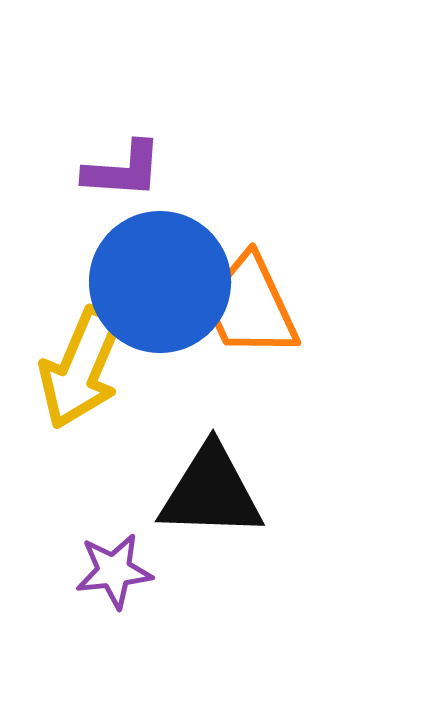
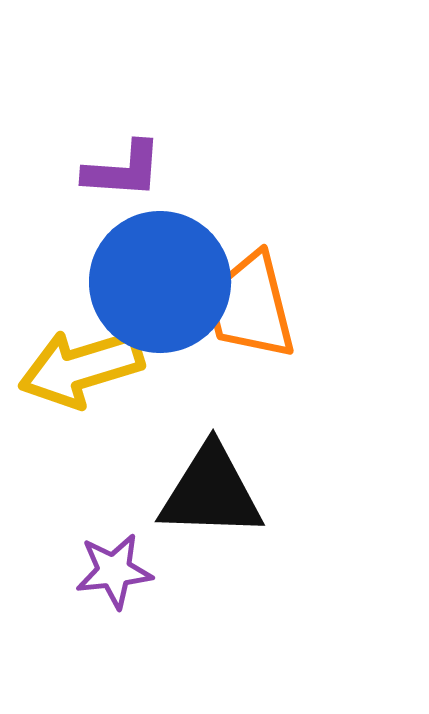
orange trapezoid: rotated 11 degrees clockwise
yellow arrow: rotated 50 degrees clockwise
